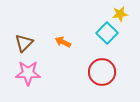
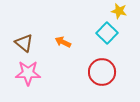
yellow star: moved 1 px left, 3 px up; rotated 21 degrees clockwise
brown triangle: rotated 36 degrees counterclockwise
